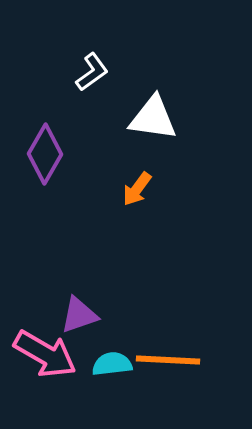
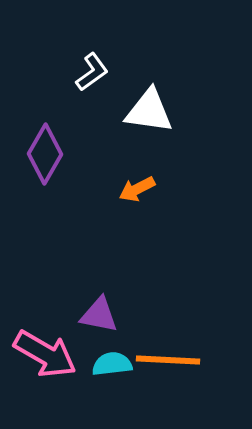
white triangle: moved 4 px left, 7 px up
orange arrow: rotated 27 degrees clockwise
purple triangle: moved 20 px right; rotated 30 degrees clockwise
